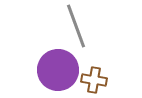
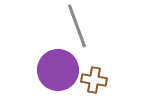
gray line: moved 1 px right
